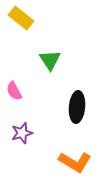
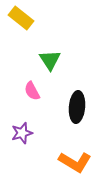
pink semicircle: moved 18 px right
